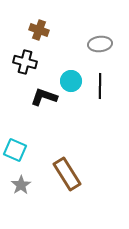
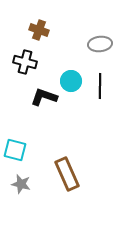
cyan square: rotated 10 degrees counterclockwise
brown rectangle: rotated 8 degrees clockwise
gray star: moved 1 px up; rotated 24 degrees counterclockwise
